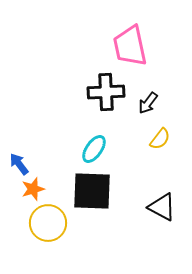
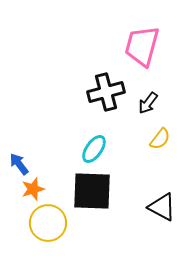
pink trapezoid: moved 12 px right; rotated 27 degrees clockwise
black cross: rotated 12 degrees counterclockwise
